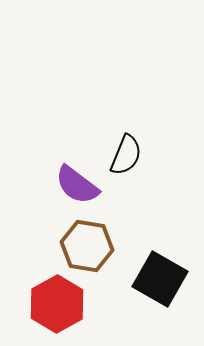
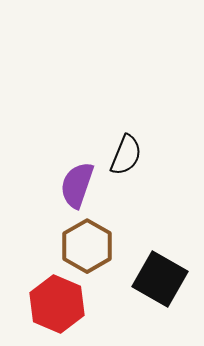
purple semicircle: rotated 72 degrees clockwise
brown hexagon: rotated 21 degrees clockwise
red hexagon: rotated 8 degrees counterclockwise
